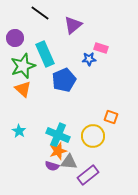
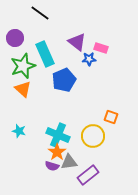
purple triangle: moved 4 px right, 17 px down; rotated 42 degrees counterclockwise
cyan star: rotated 16 degrees counterclockwise
orange star: moved 1 px left, 1 px down; rotated 18 degrees counterclockwise
gray triangle: rotated 12 degrees counterclockwise
